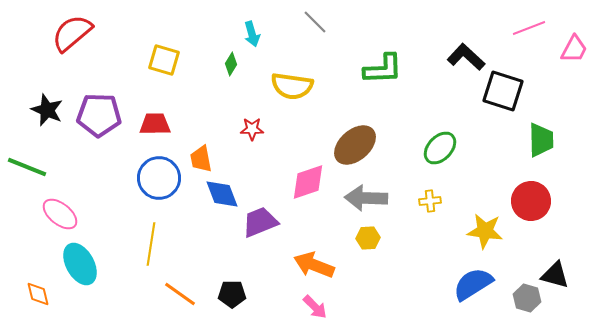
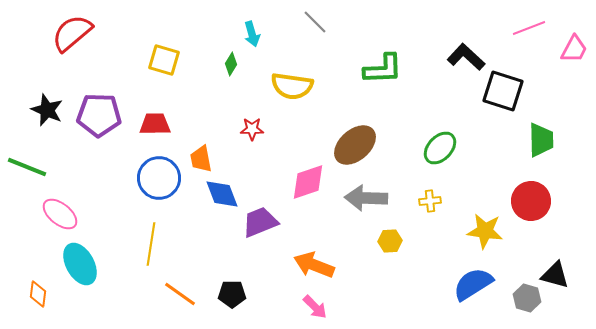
yellow hexagon: moved 22 px right, 3 px down
orange diamond: rotated 20 degrees clockwise
